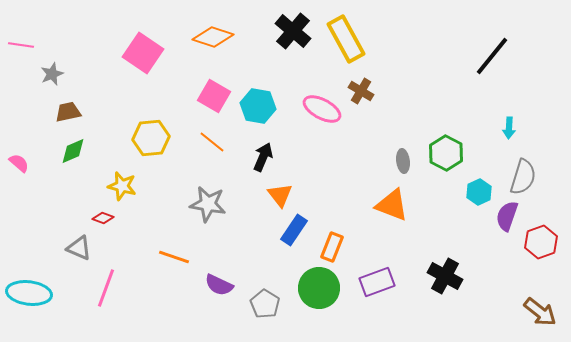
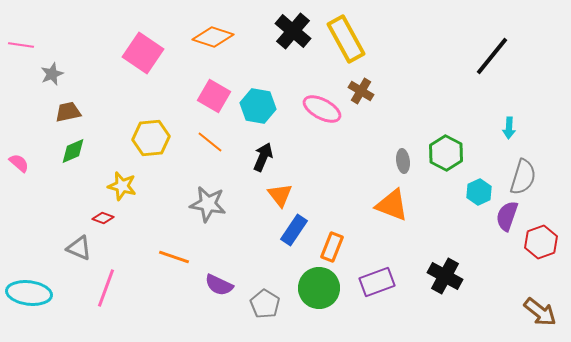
orange line at (212, 142): moved 2 px left
